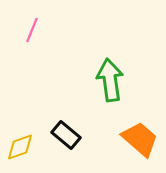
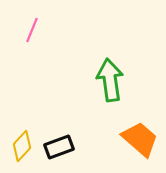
black rectangle: moved 7 px left, 12 px down; rotated 60 degrees counterclockwise
yellow diamond: moved 2 px right, 1 px up; rotated 28 degrees counterclockwise
